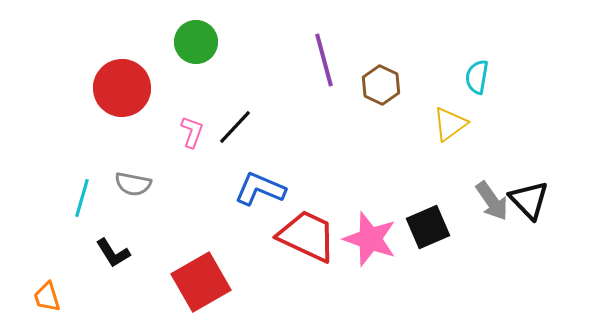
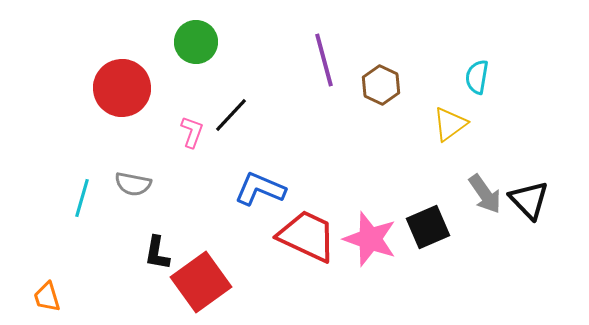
black line: moved 4 px left, 12 px up
gray arrow: moved 7 px left, 7 px up
black L-shape: moved 44 px right; rotated 42 degrees clockwise
red square: rotated 6 degrees counterclockwise
